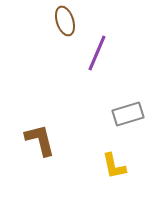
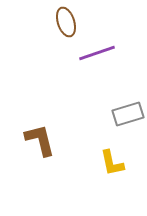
brown ellipse: moved 1 px right, 1 px down
purple line: rotated 48 degrees clockwise
yellow L-shape: moved 2 px left, 3 px up
